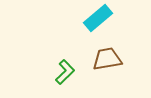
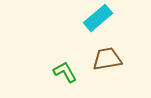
green L-shape: rotated 75 degrees counterclockwise
